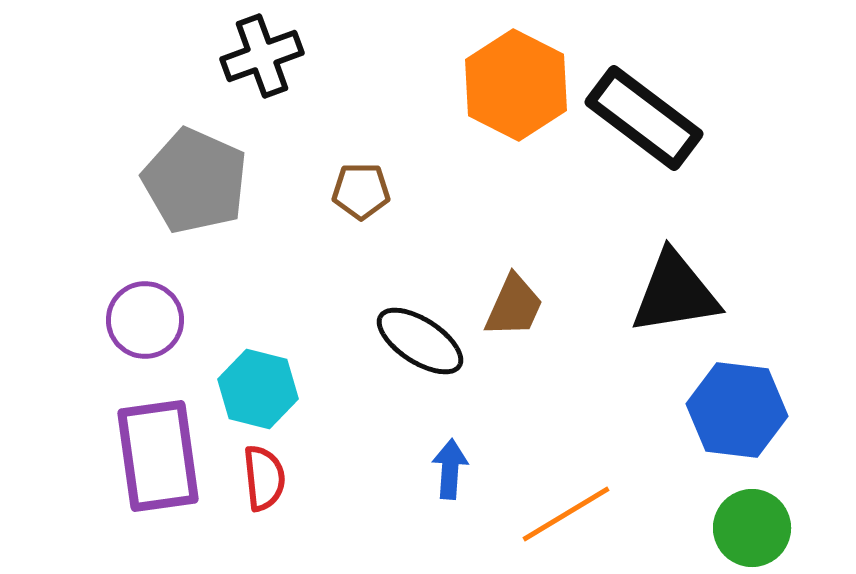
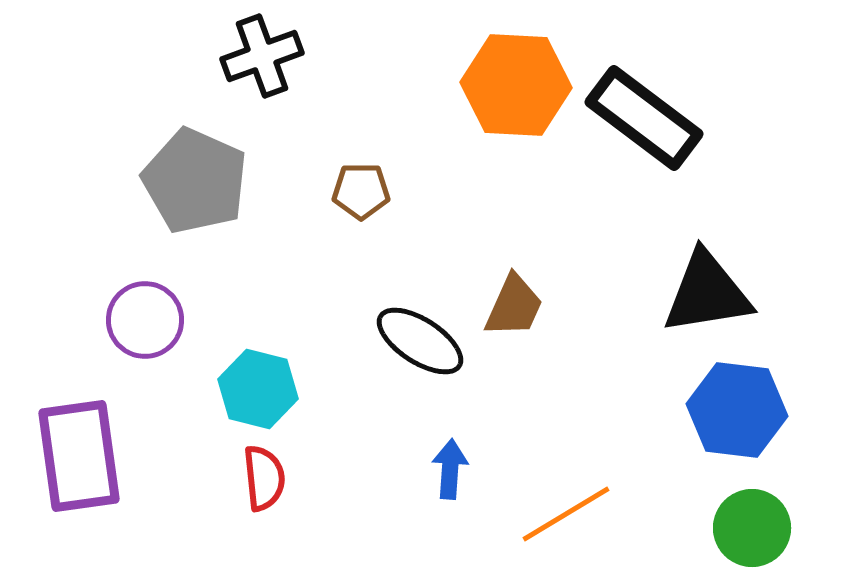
orange hexagon: rotated 24 degrees counterclockwise
black triangle: moved 32 px right
purple rectangle: moved 79 px left
